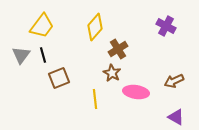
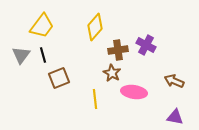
purple cross: moved 20 px left, 19 px down
brown cross: moved 1 px down; rotated 24 degrees clockwise
brown arrow: rotated 48 degrees clockwise
pink ellipse: moved 2 px left
purple triangle: moved 1 px left; rotated 18 degrees counterclockwise
